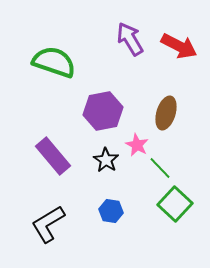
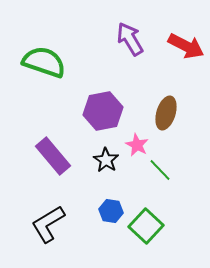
red arrow: moved 7 px right
green semicircle: moved 10 px left
green line: moved 2 px down
green square: moved 29 px left, 22 px down
